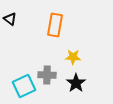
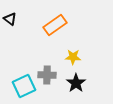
orange rectangle: rotated 45 degrees clockwise
